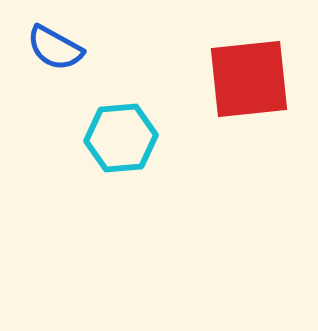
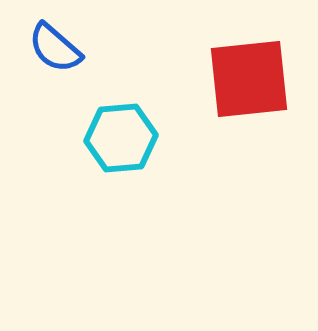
blue semicircle: rotated 12 degrees clockwise
